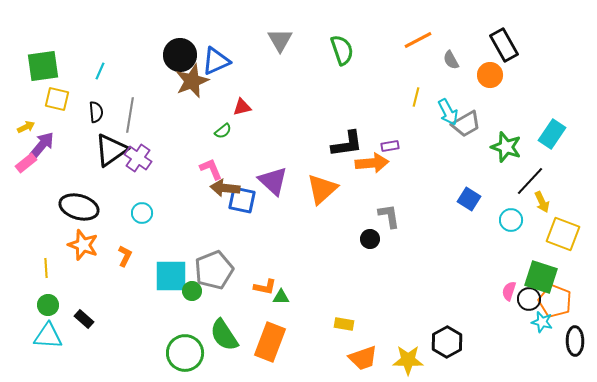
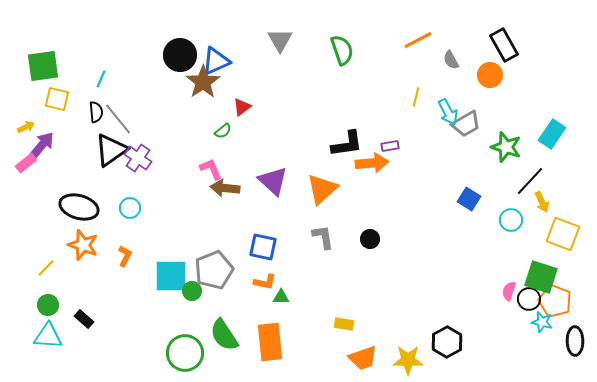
cyan line at (100, 71): moved 1 px right, 8 px down
brown star at (192, 81): moved 11 px right, 1 px down; rotated 12 degrees counterclockwise
red triangle at (242, 107): rotated 24 degrees counterclockwise
gray line at (130, 115): moved 12 px left, 4 px down; rotated 48 degrees counterclockwise
blue square at (242, 200): moved 21 px right, 47 px down
cyan circle at (142, 213): moved 12 px left, 5 px up
gray L-shape at (389, 216): moved 66 px left, 21 px down
yellow line at (46, 268): rotated 48 degrees clockwise
orange L-shape at (265, 287): moved 5 px up
orange rectangle at (270, 342): rotated 27 degrees counterclockwise
